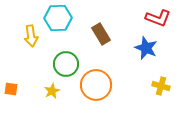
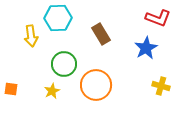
blue star: rotated 20 degrees clockwise
green circle: moved 2 px left
